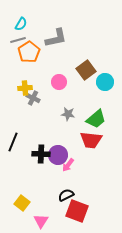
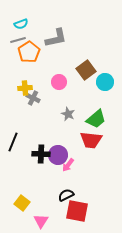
cyan semicircle: rotated 40 degrees clockwise
gray star: rotated 16 degrees clockwise
red square: rotated 10 degrees counterclockwise
